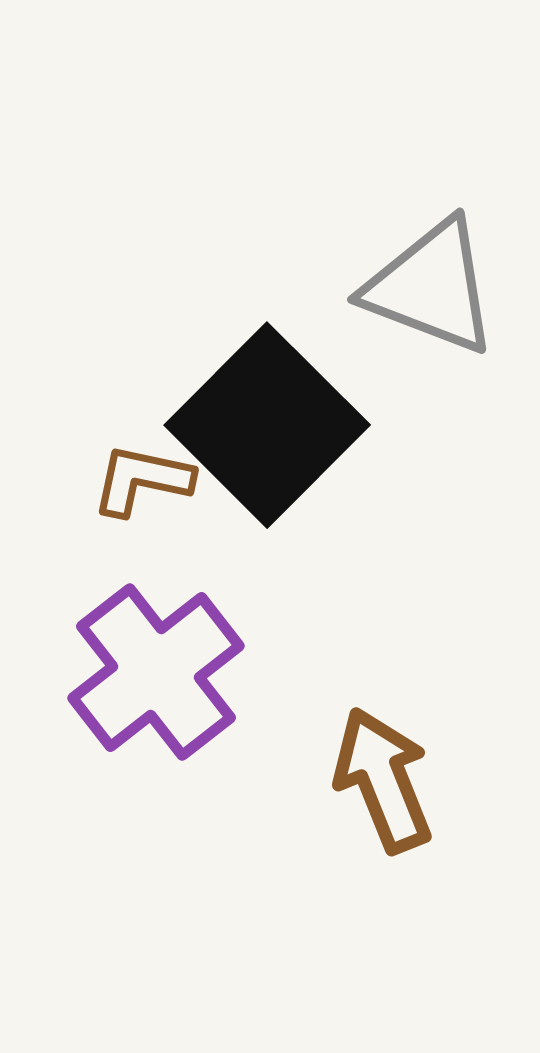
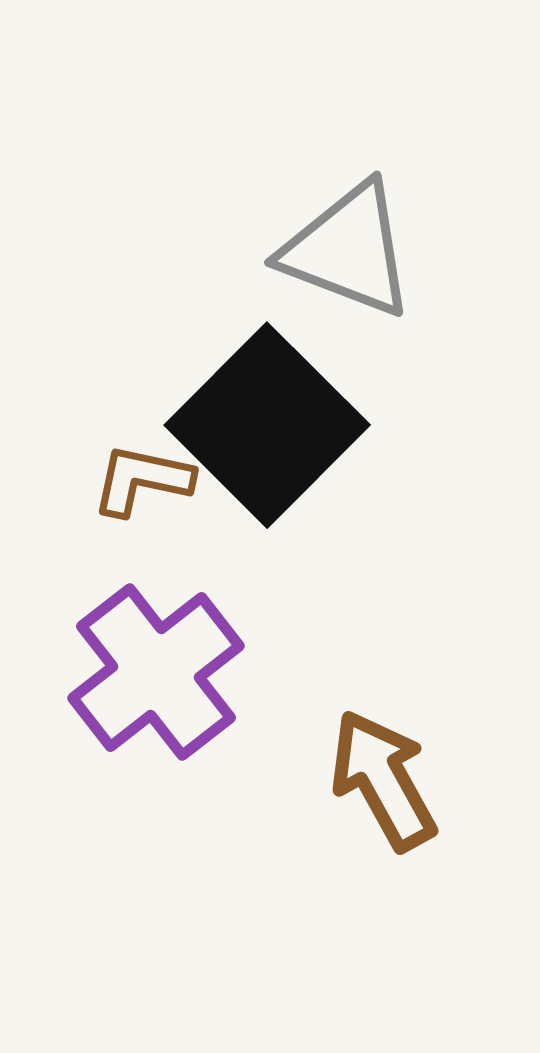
gray triangle: moved 83 px left, 37 px up
brown arrow: rotated 7 degrees counterclockwise
